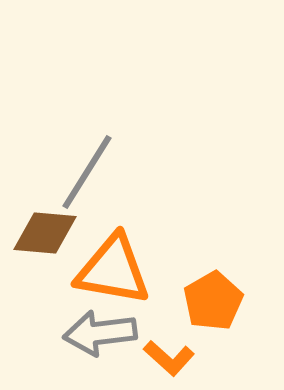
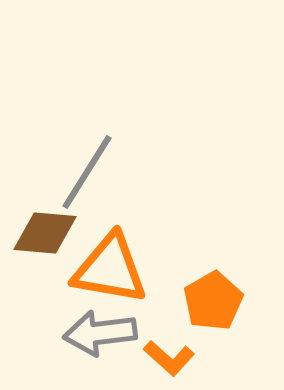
orange triangle: moved 3 px left, 1 px up
